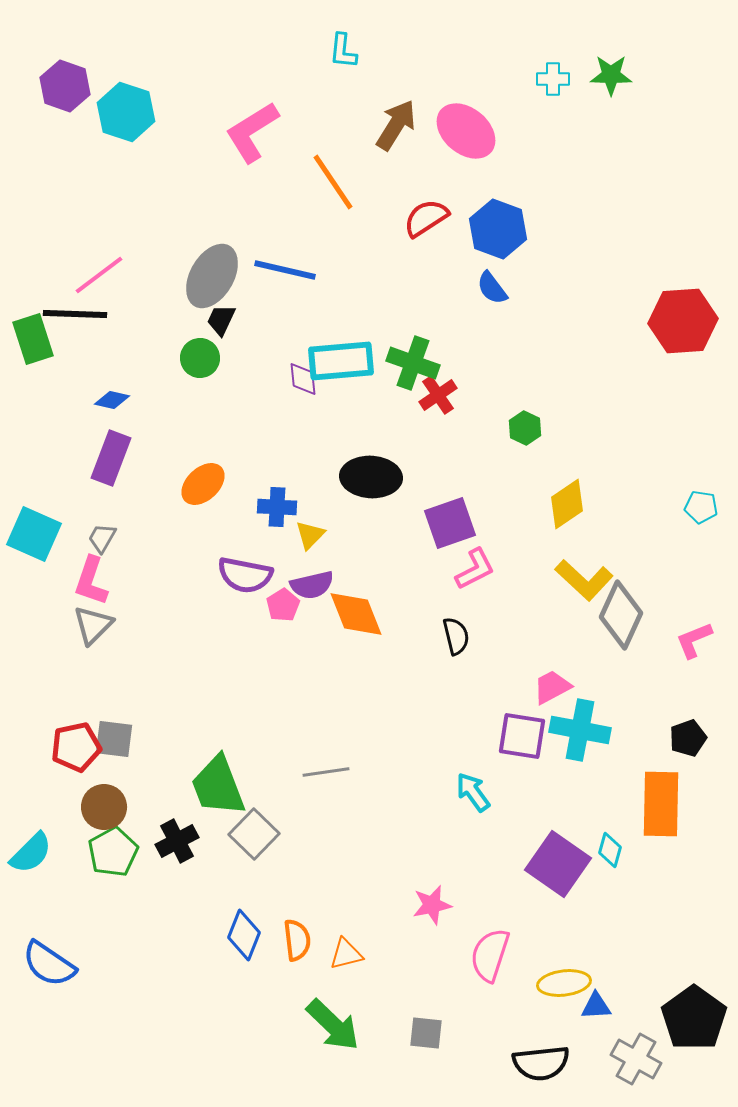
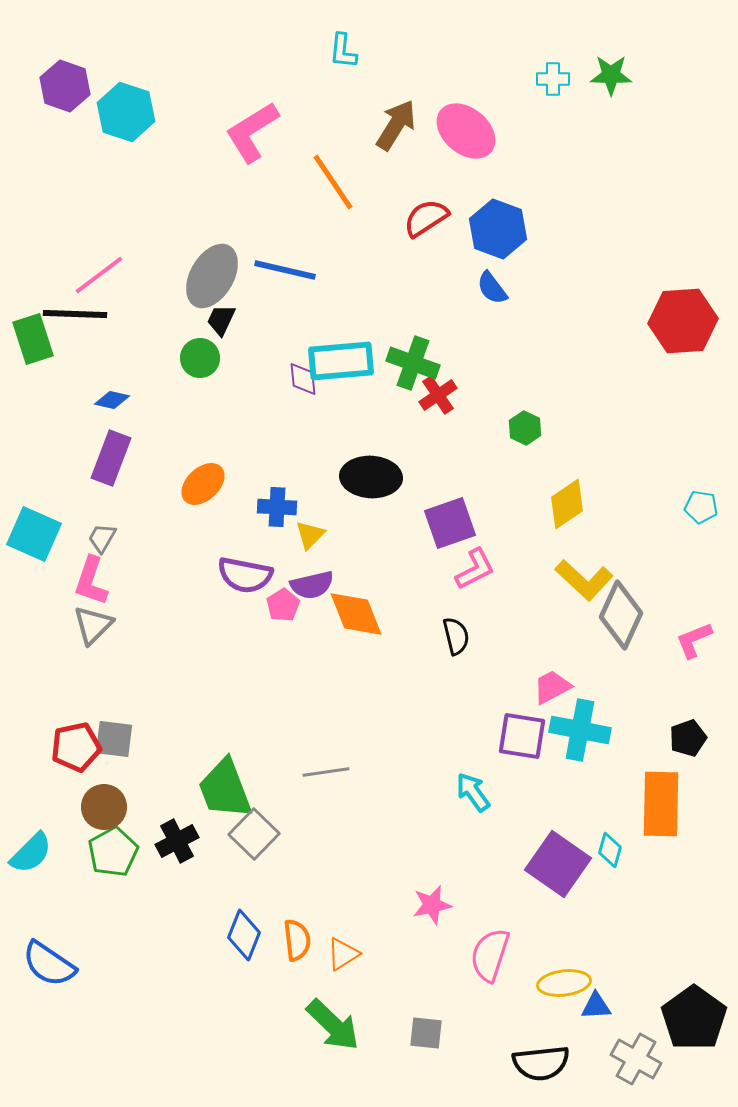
green trapezoid at (218, 786): moved 7 px right, 3 px down
orange triangle at (346, 954): moved 3 px left; rotated 18 degrees counterclockwise
